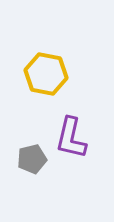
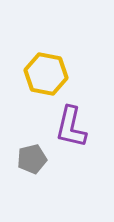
purple L-shape: moved 11 px up
